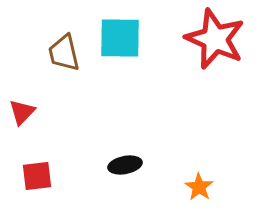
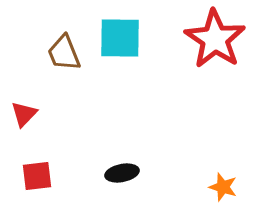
red star: rotated 10 degrees clockwise
brown trapezoid: rotated 9 degrees counterclockwise
red triangle: moved 2 px right, 2 px down
black ellipse: moved 3 px left, 8 px down
orange star: moved 24 px right; rotated 16 degrees counterclockwise
